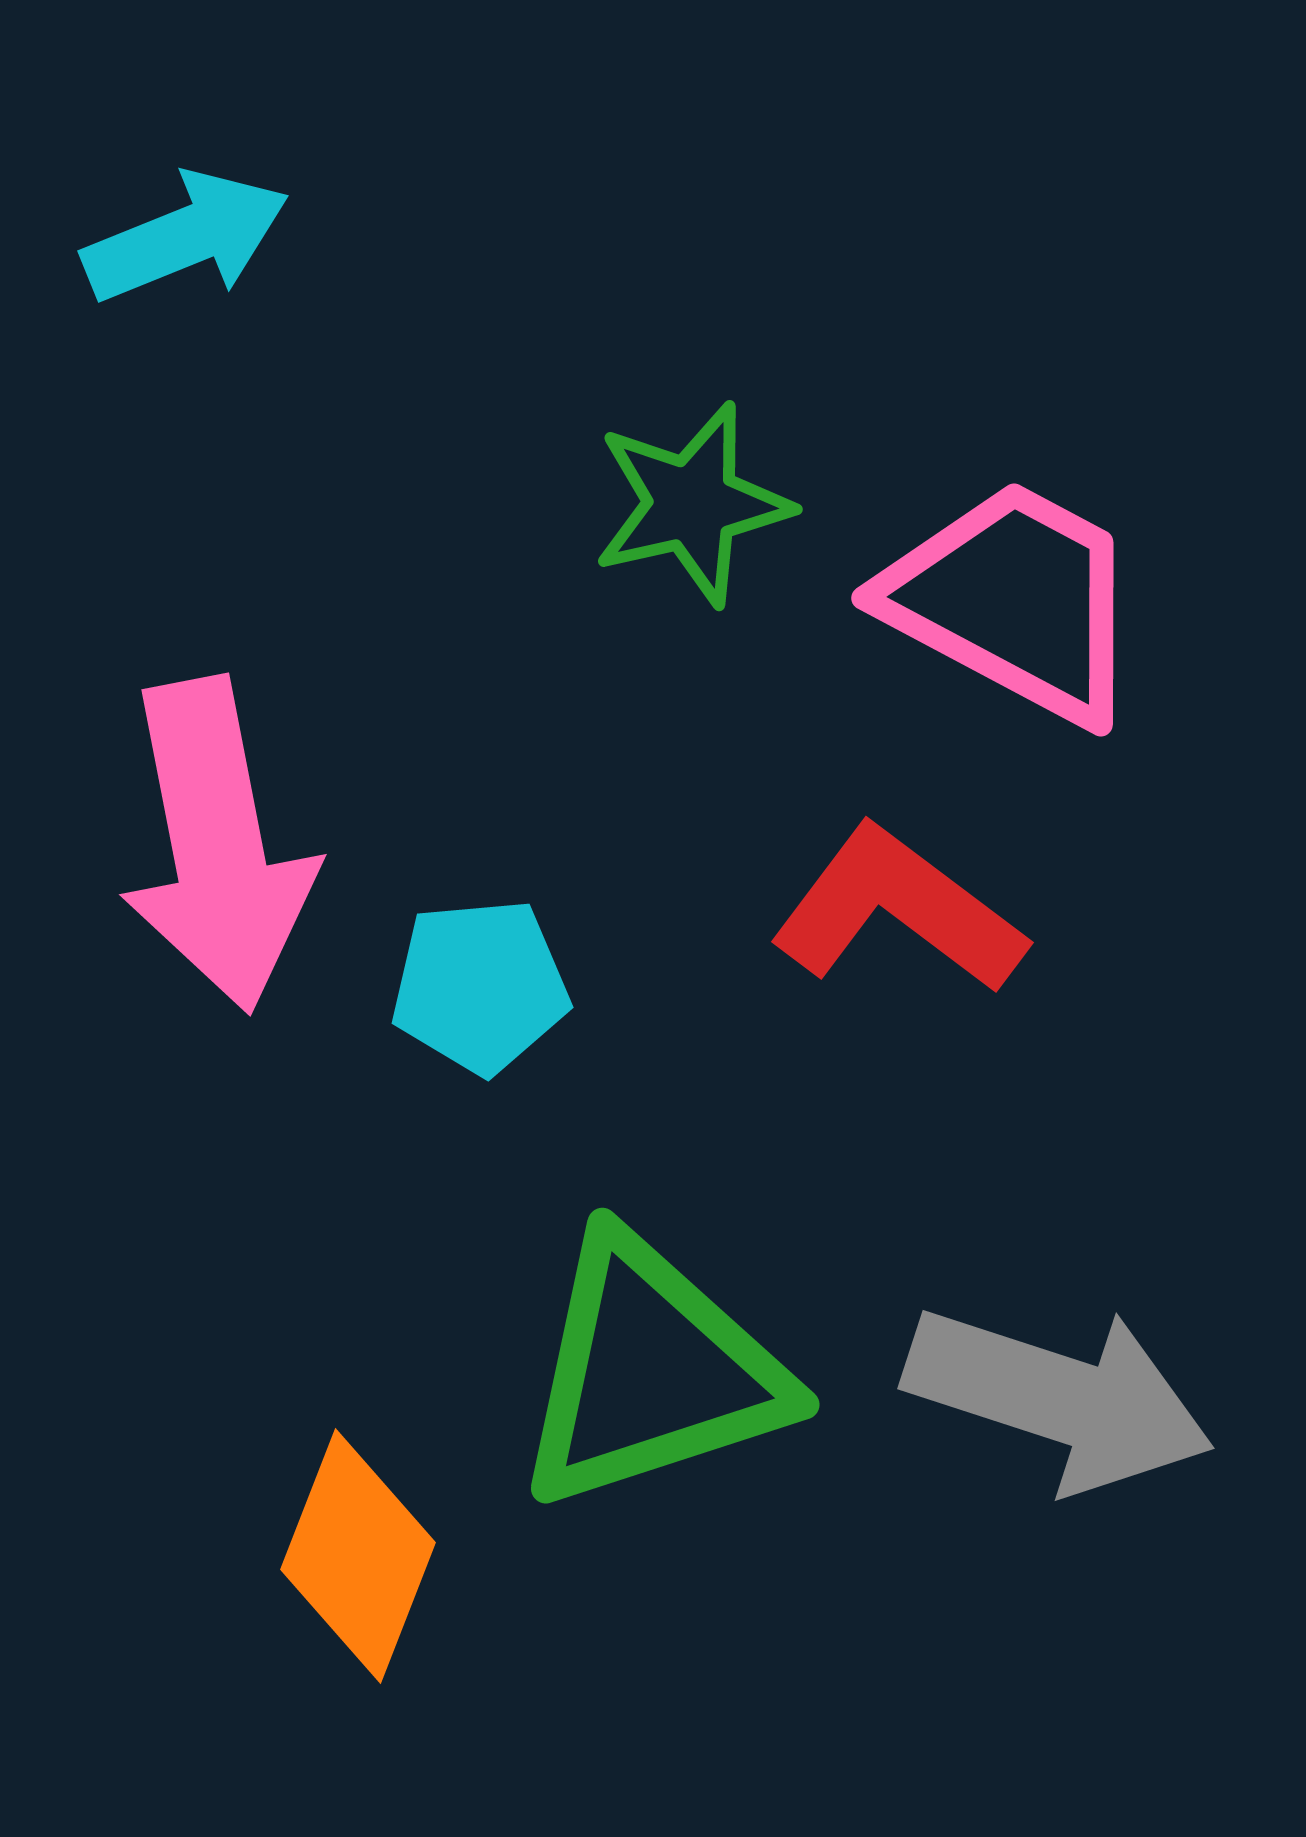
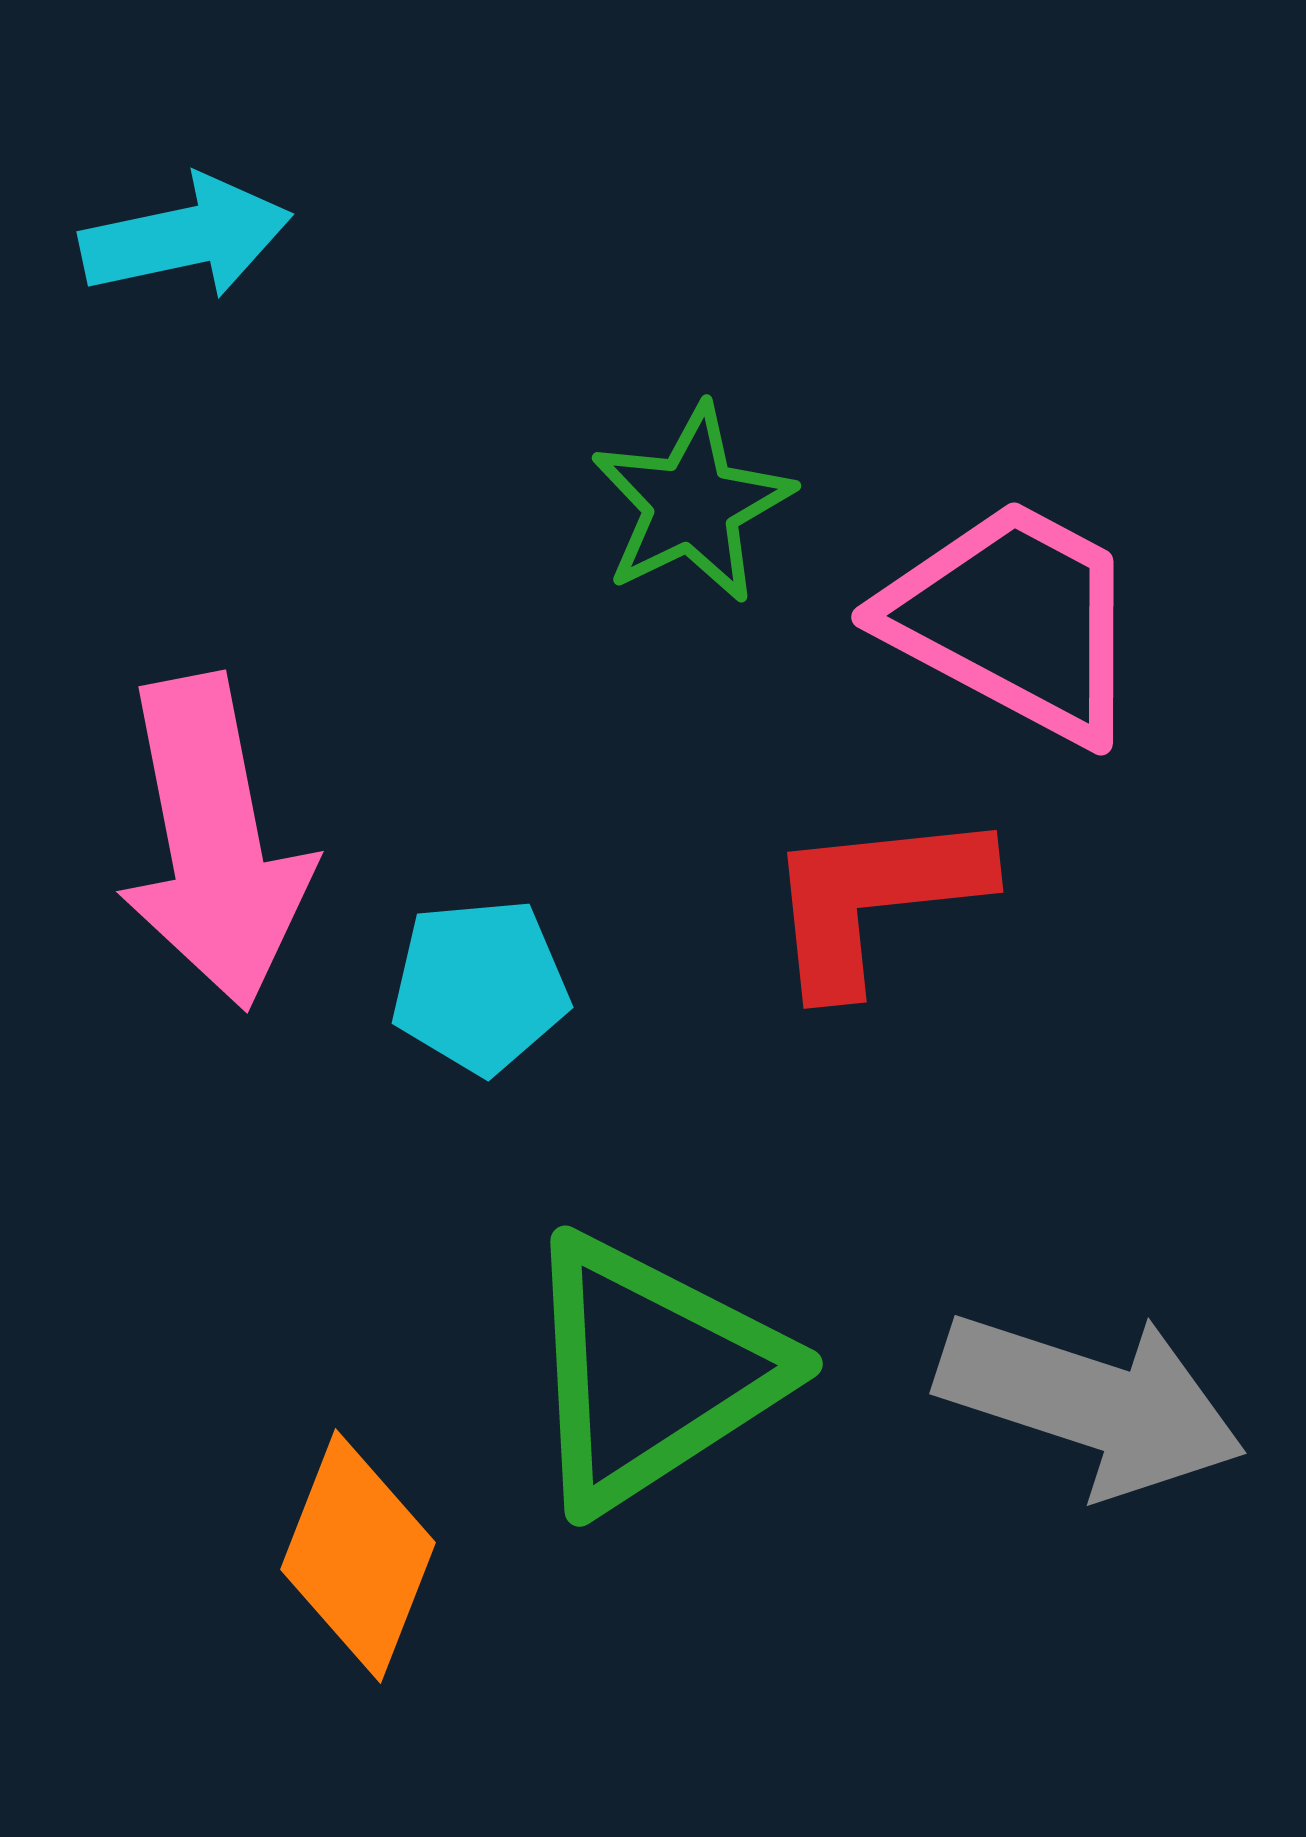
cyan arrow: rotated 10 degrees clockwise
green star: rotated 13 degrees counterclockwise
pink trapezoid: moved 19 px down
pink arrow: moved 3 px left, 3 px up
red L-shape: moved 23 px left, 11 px up; rotated 43 degrees counterclockwise
green triangle: rotated 15 degrees counterclockwise
gray arrow: moved 32 px right, 5 px down
